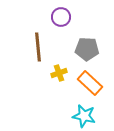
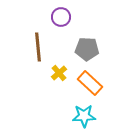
yellow cross: rotated 21 degrees counterclockwise
cyan star: rotated 15 degrees counterclockwise
